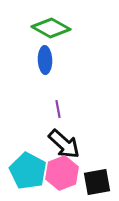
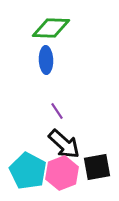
green diamond: rotated 27 degrees counterclockwise
blue ellipse: moved 1 px right
purple line: moved 1 px left, 2 px down; rotated 24 degrees counterclockwise
black square: moved 15 px up
